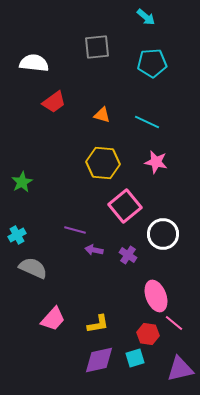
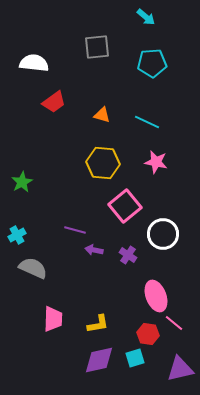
pink trapezoid: rotated 40 degrees counterclockwise
